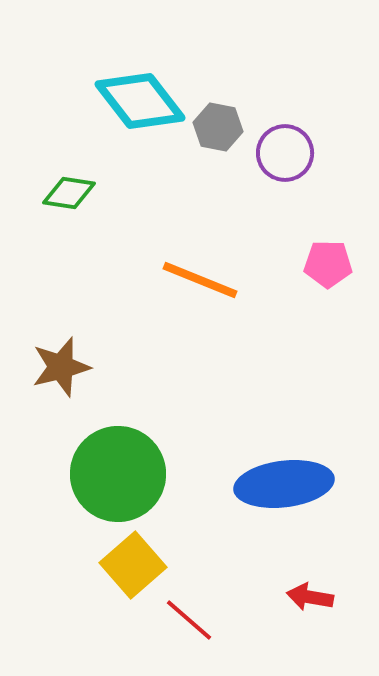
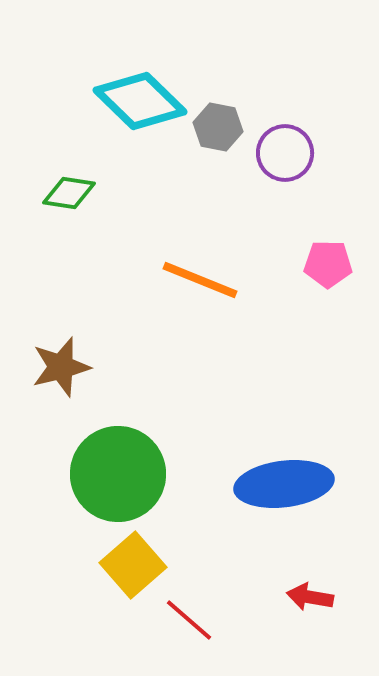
cyan diamond: rotated 8 degrees counterclockwise
